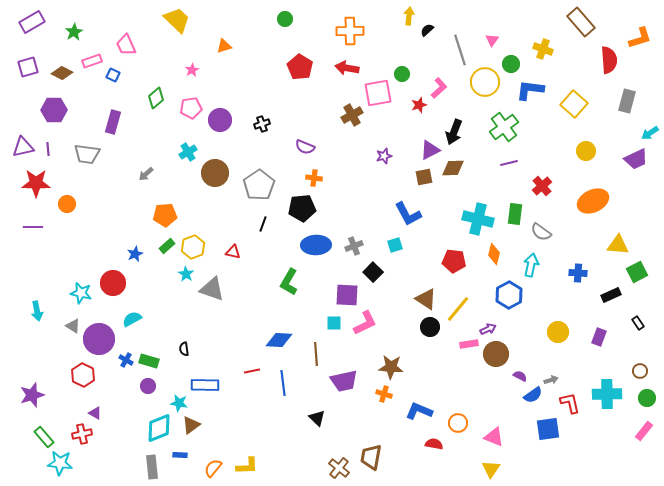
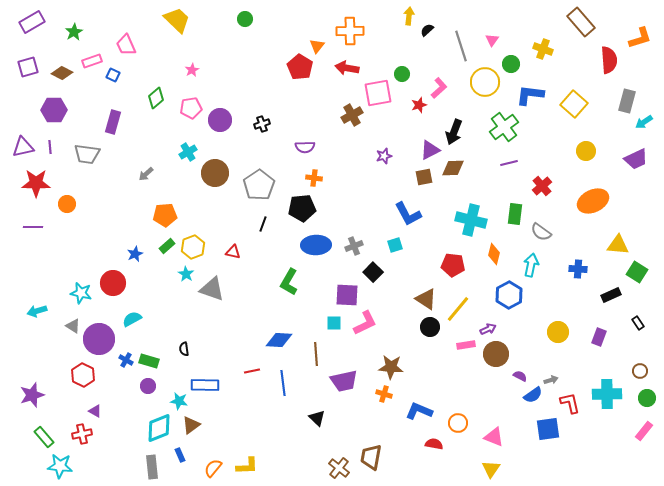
green circle at (285, 19): moved 40 px left
orange triangle at (224, 46): moved 93 px right; rotated 35 degrees counterclockwise
gray line at (460, 50): moved 1 px right, 4 px up
blue L-shape at (530, 90): moved 5 px down
cyan arrow at (650, 133): moved 6 px left, 11 px up
purple semicircle at (305, 147): rotated 24 degrees counterclockwise
purple line at (48, 149): moved 2 px right, 2 px up
cyan cross at (478, 219): moved 7 px left, 1 px down
red pentagon at (454, 261): moved 1 px left, 4 px down
green square at (637, 272): rotated 30 degrees counterclockwise
blue cross at (578, 273): moved 4 px up
cyan arrow at (37, 311): rotated 84 degrees clockwise
pink rectangle at (469, 344): moved 3 px left, 1 px down
cyan star at (179, 403): moved 2 px up
purple triangle at (95, 413): moved 2 px up
blue rectangle at (180, 455): rotated 64 degrees clockwise
cyan star at (60, 463): moved 3 px down
